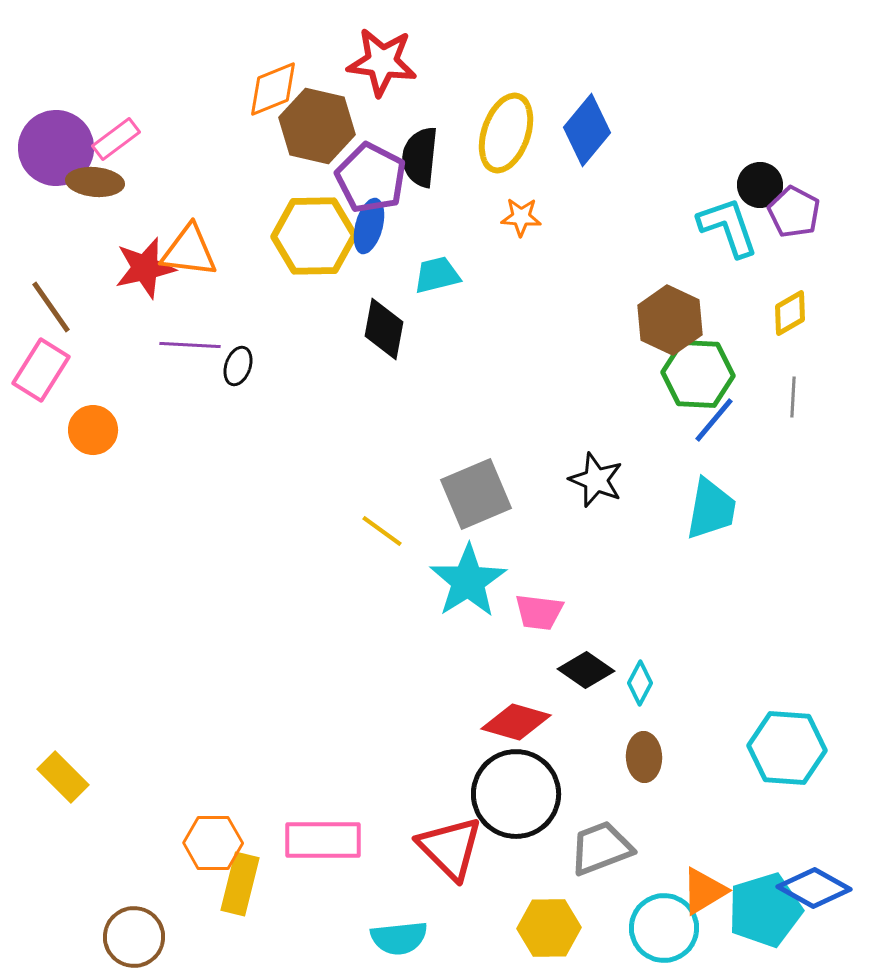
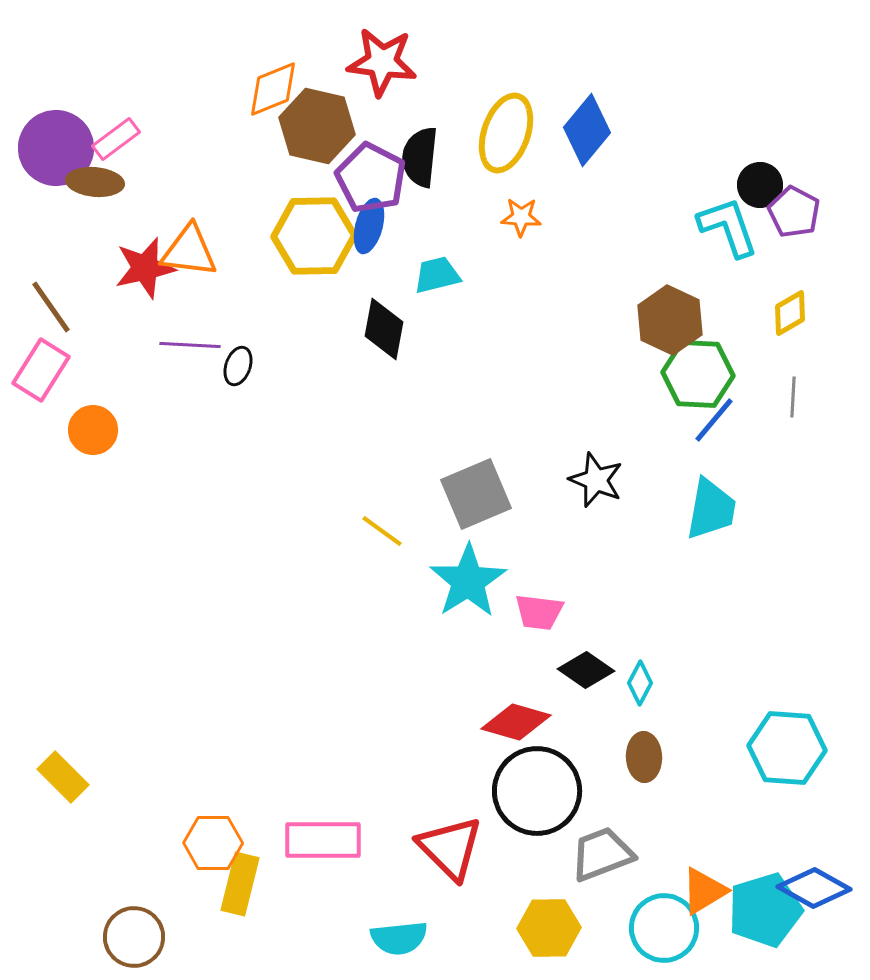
black circle at (516, 794): moved 21 px right, 3 px up
gray trapezoid at (601, 848): moved 1 px right, 6 px down
